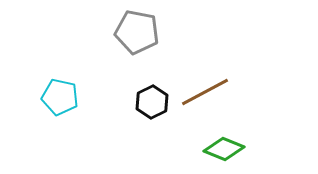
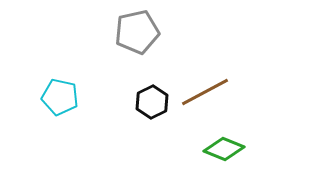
gray pentagon: rotated 24 degrees counterclockwise
